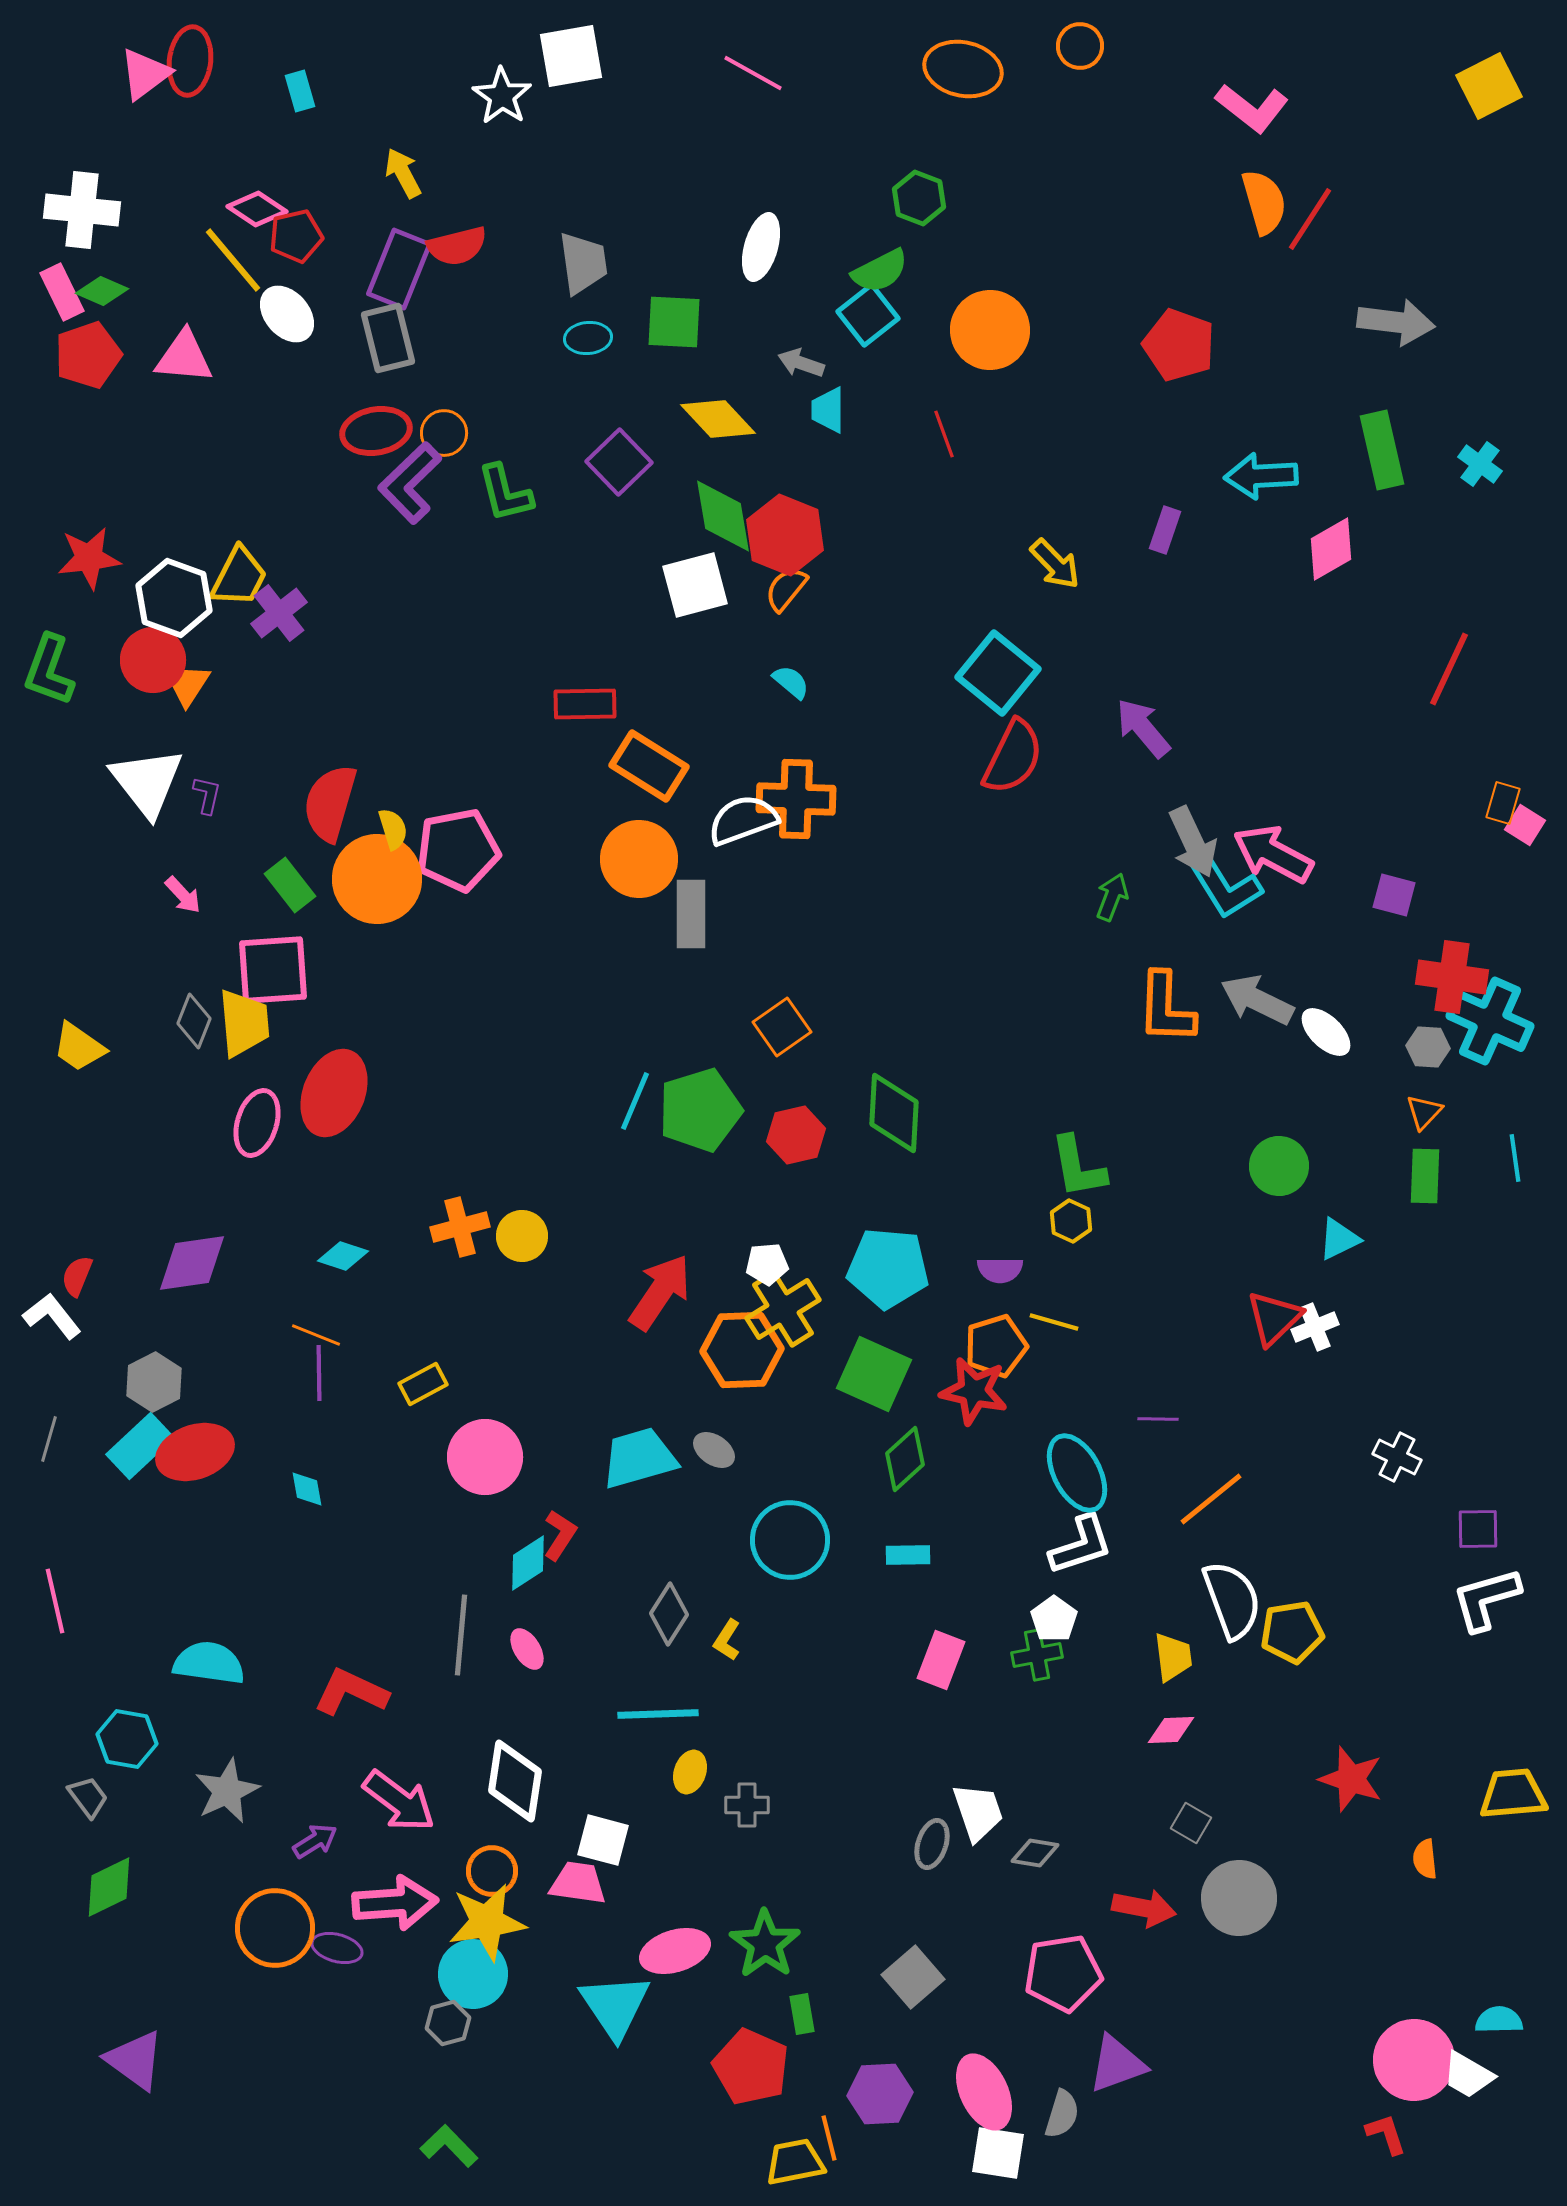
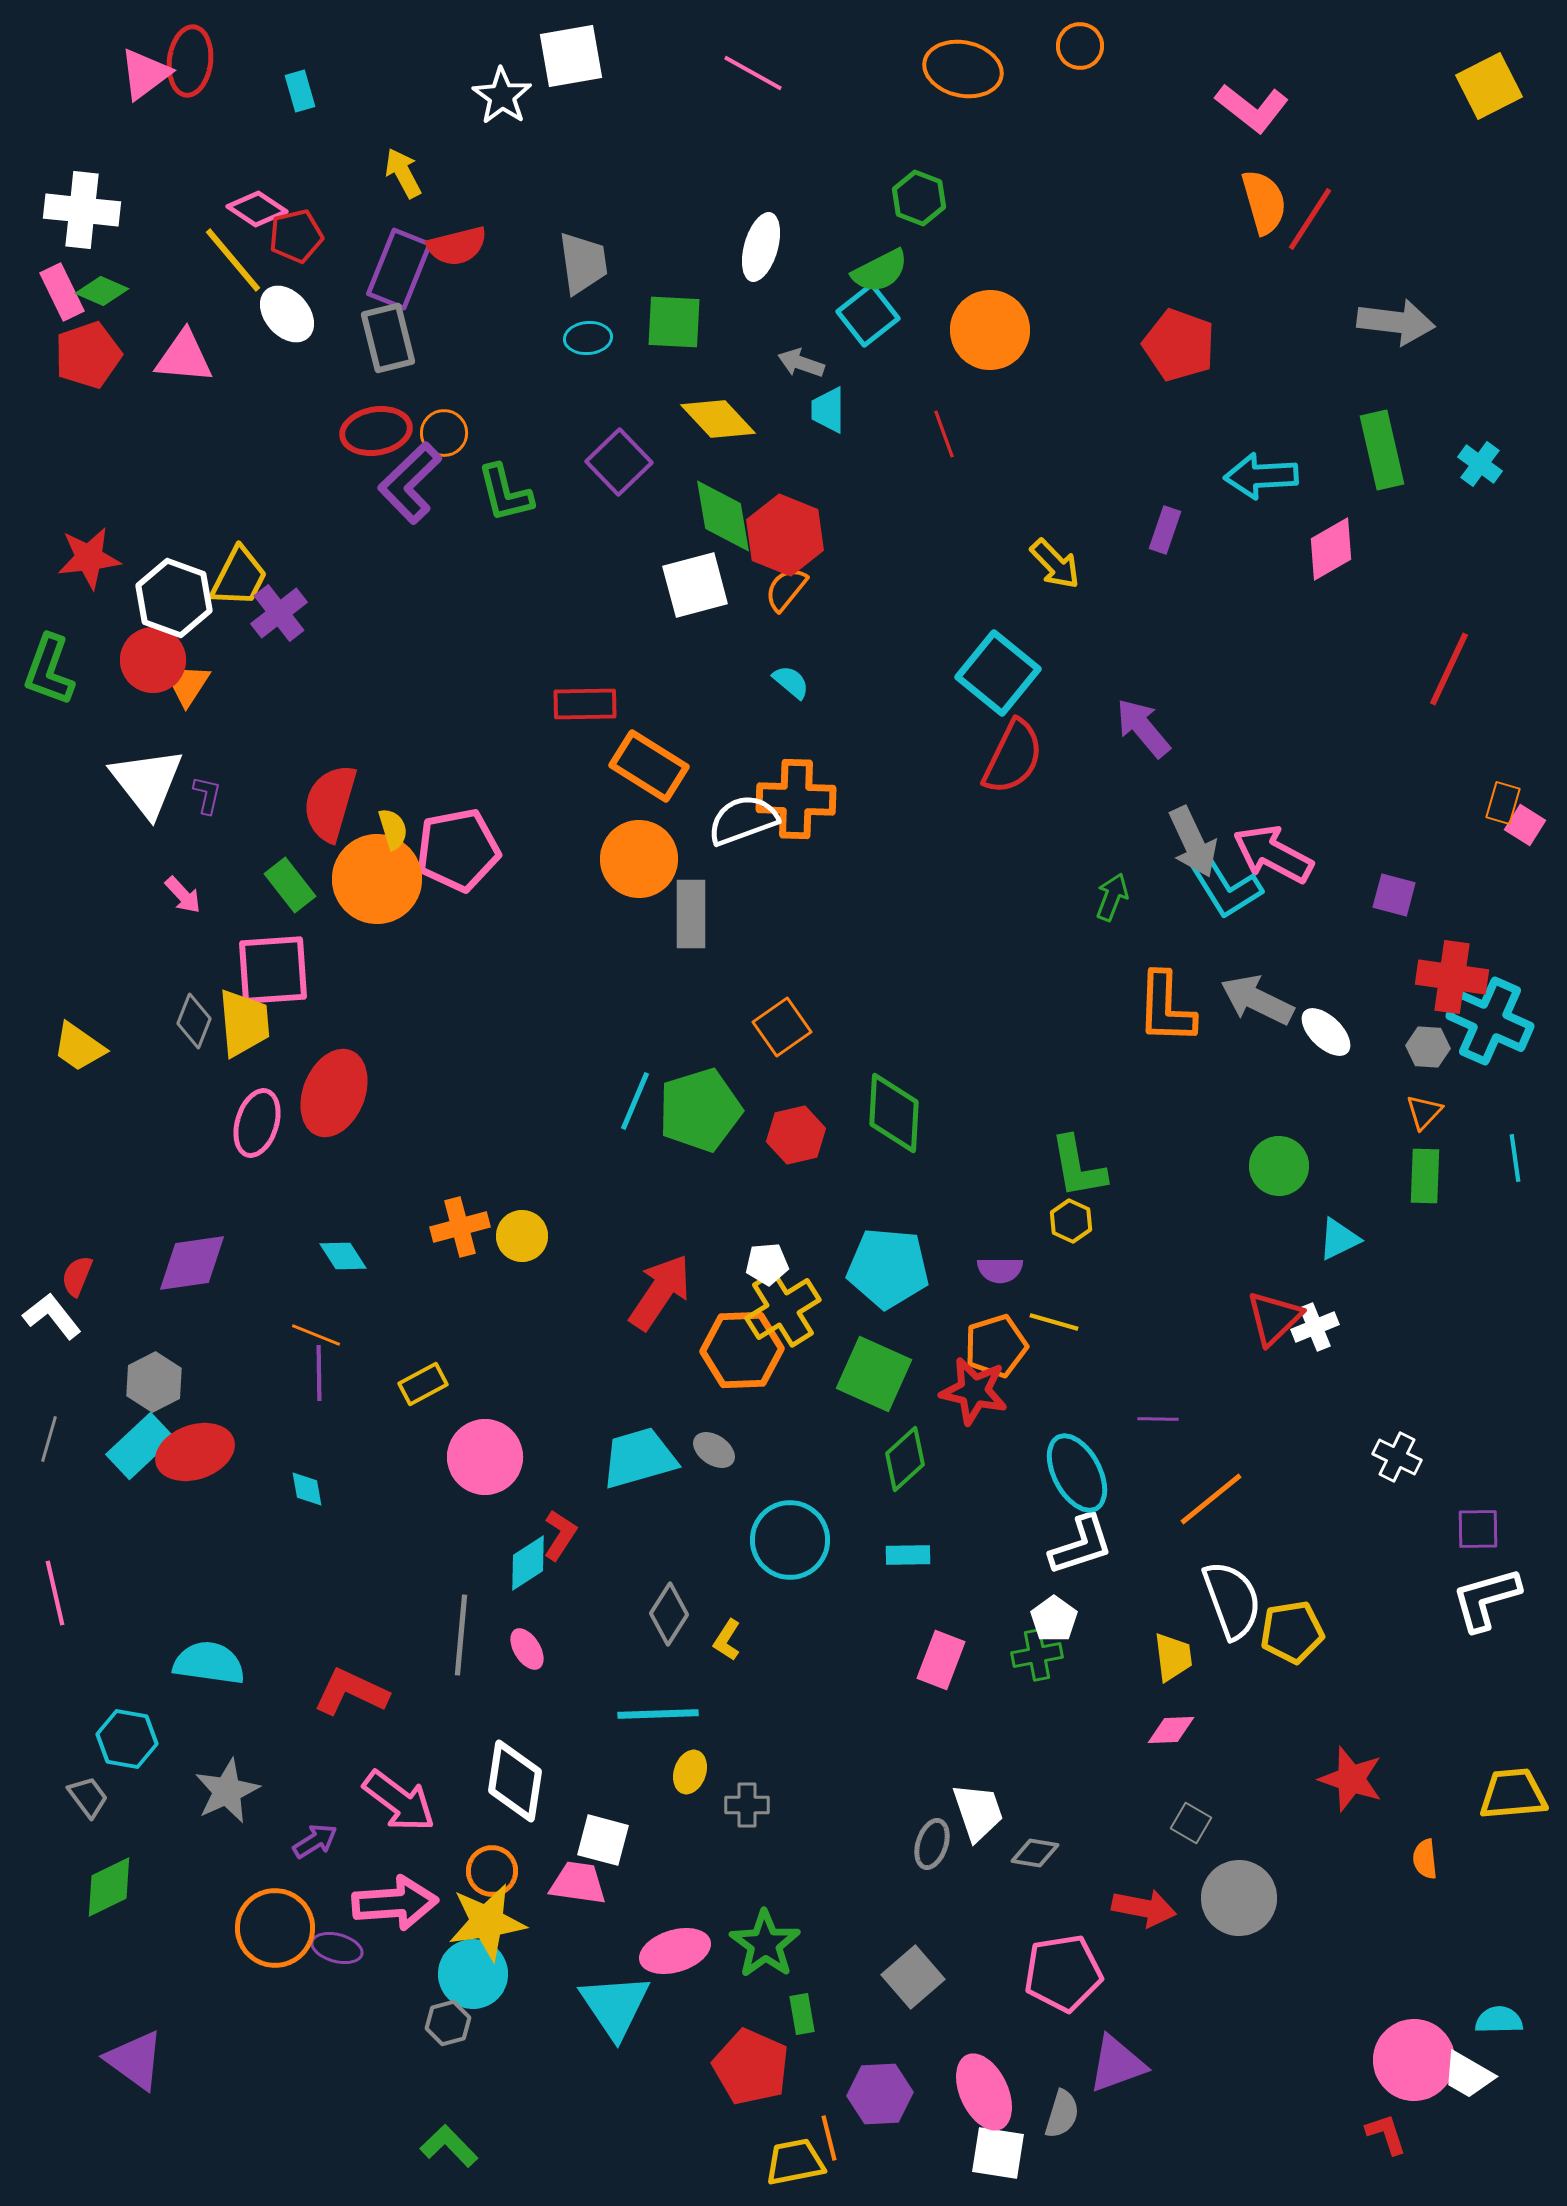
cyan diamond at (343, 1256): rotated 39 degrees clockwise
pink line at (55, 1601): moved 8 px up
